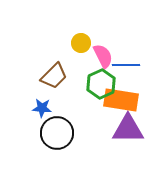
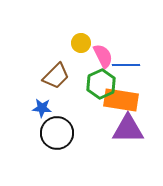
brown trapezoid: moved 2 px right
